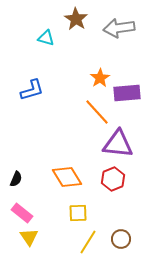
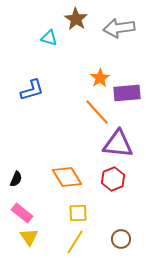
cyan triangle: moved 3 px right
yellow line: moved 13 px left
